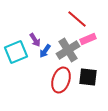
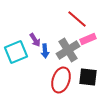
blue arrow: rotated 40 degrees counterclockwise
